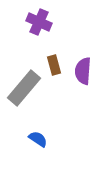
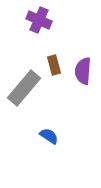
purple cross: moved 2 px up
blue semicircle: moved 11 px right, 3 px up
